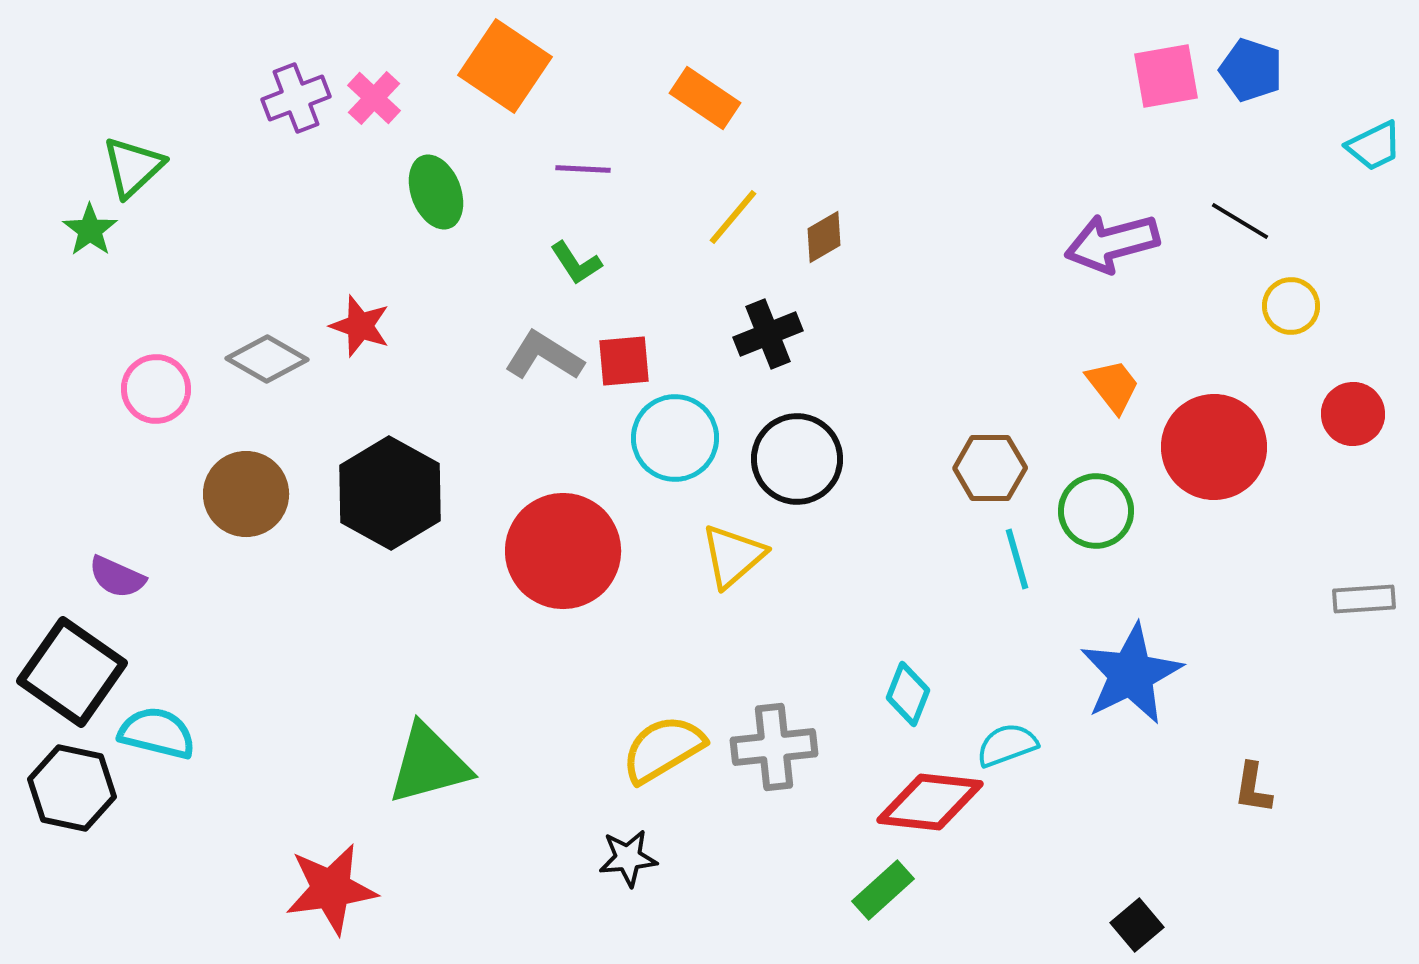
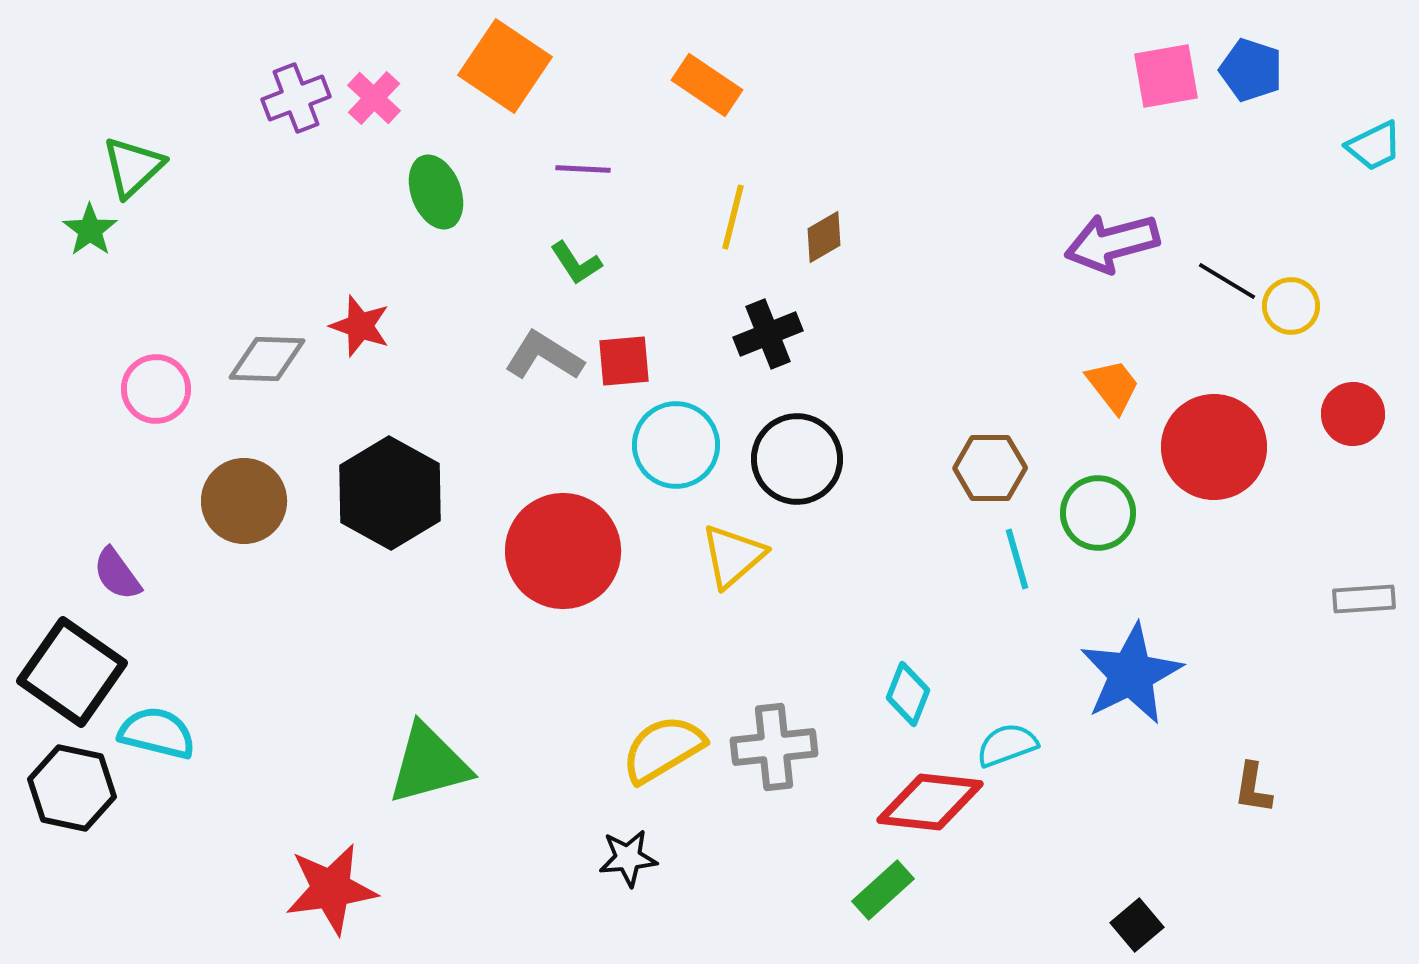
orange rectangle at (705, 98): moved 2 px right, 13 px up
yellow line at (733, 217): rotated 26 degrees counterclockwise
black line at (1240, 221): moved 13 px left, 60 px down
gray diamond at (267, 359): rotated 28 degrees counterclockwise
cyan circle at (675, 438): moved 1 px right, 7 px down
brown circle at (246, 494): moved 2 px left, 7 px down
green circle at (1096, 511): moved 2 px right, 2 px down
purple semicircle at (117, 577): moved 3 px up; rotated 30 degrees clockwise
